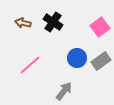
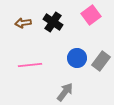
brown arrow: rotated 21 degrees counterclockwise
pink square: moved 9 px left, 12 px up
gray rectangle: rotated 18 degrees counterclockwise
pink line: rotated 35 degrees clockwise
gray arrow: moved 1 px right, 1 px down
